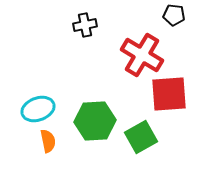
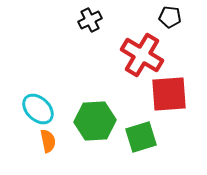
black pentagon: moved 4 px left, 2 px down
black cross: moved 5 px right, 5 px up; rotated 15 degrees counterclockwise
cyan ellipse: rotated 64 degrees clockwise
green square: rotated 12 degrees clockwise
